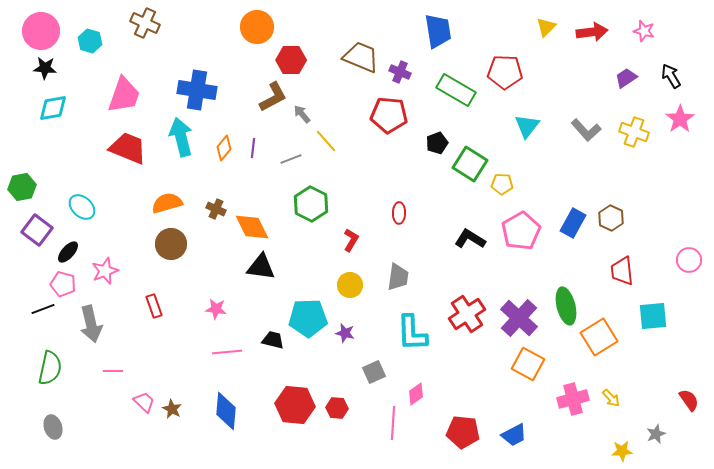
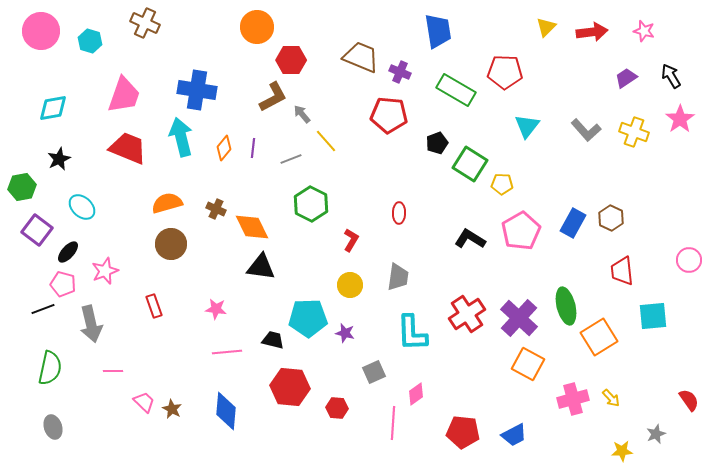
black star at (45, 68): moved 14 px right, 91 px down; rotated 30 degrees counterclockwise
red hexagon at (295, 405): moved 5 px left, 18 px up
